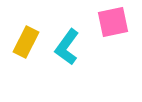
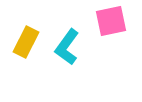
pink square: moved 2 px left, 1 px up
